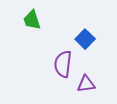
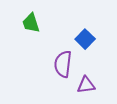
green trapezoid: moved 1 px left, 3 px down
purple triangle: moved 1 px down
